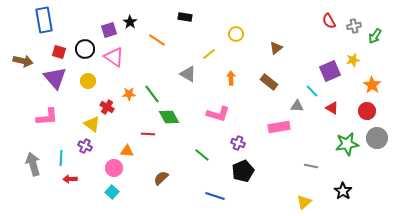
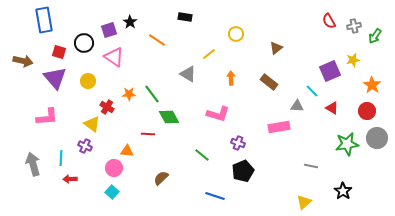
black circle at (85, 49): moved 1 px left, 6 px up
